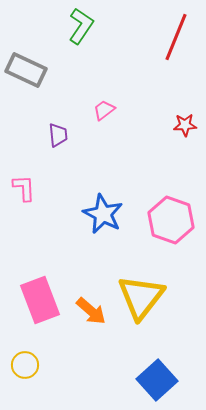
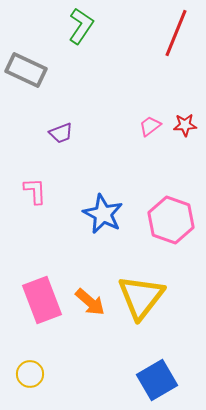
red line: moved 4 px up
pink trapezoid: moved 46 px right, 16 px down
purple trapezoid: moved 3 px right, 2 px up; rotated 75 degrees clockwise
pink L-shape: moved 11 px right, 3 px down
pink rectangle: moved 2 px right
orange arrow: moved 1 px left, 9 px up
yellow circle: moved 5 px right, 9 px down
blue square: rotated 12 degrees clockwise
